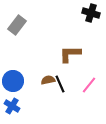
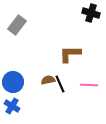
blue circle: moved 1 px down
pink line: rotated 54 degrees clockwise
